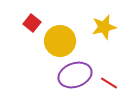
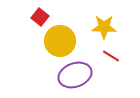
red square: moved 8 px right, 6 px up
yellow star: rotated 15 degrees clockwise
red line: moved 2 px right, 27 px up
